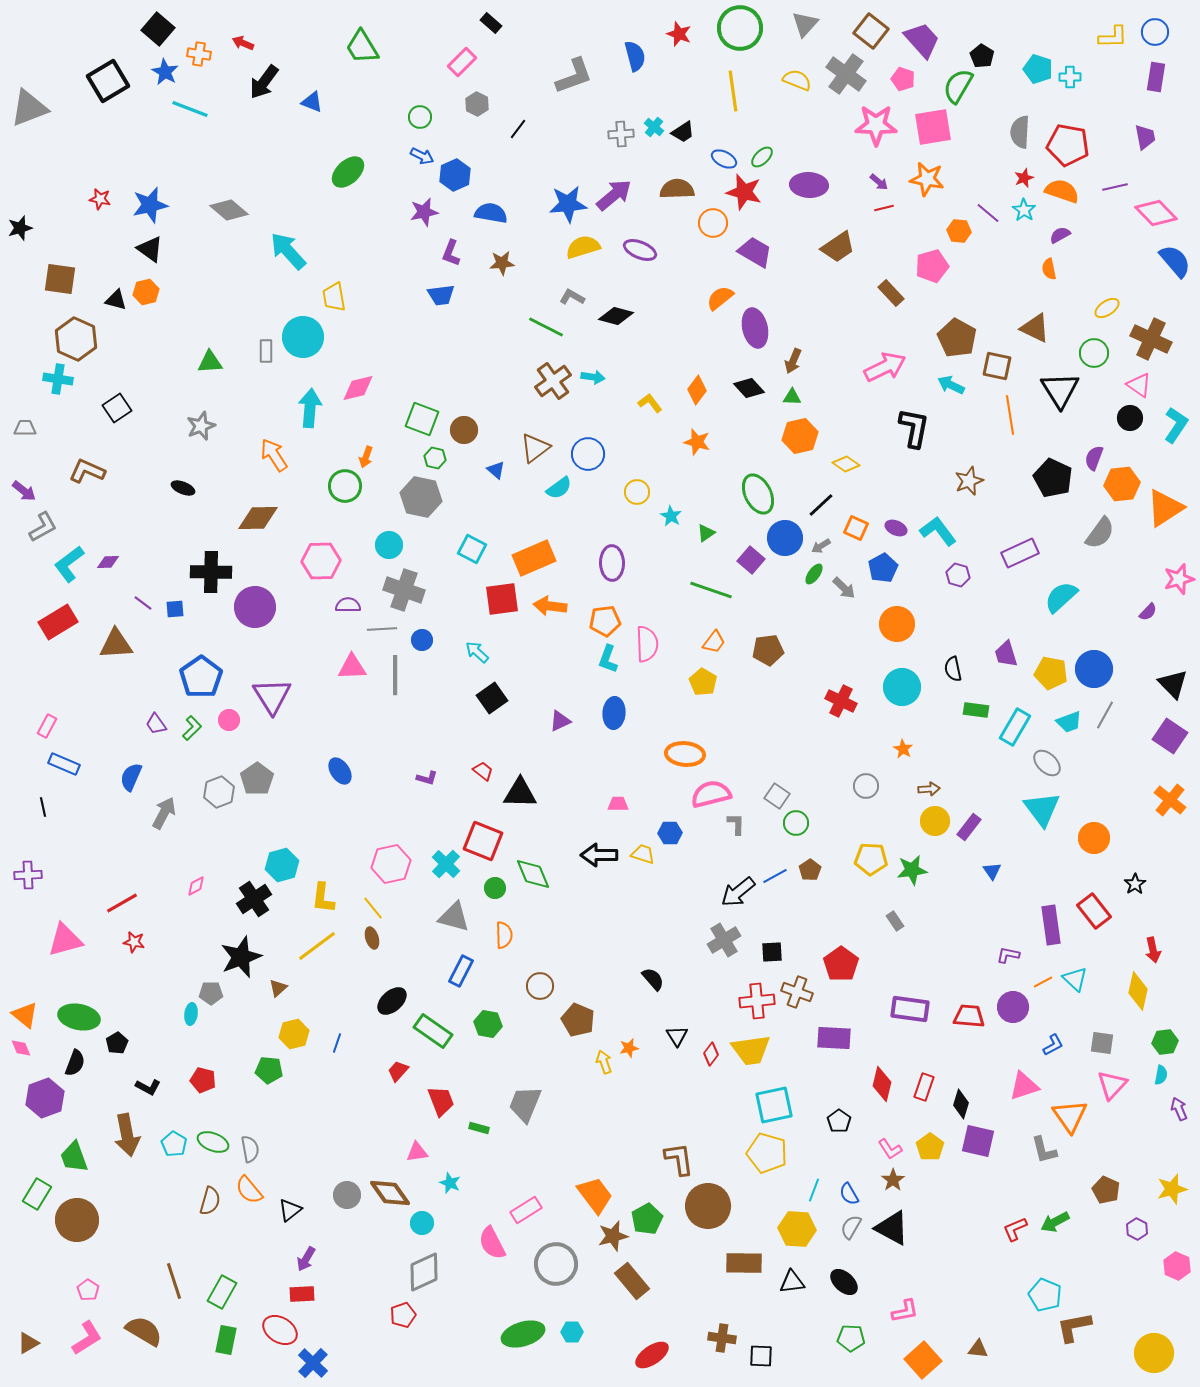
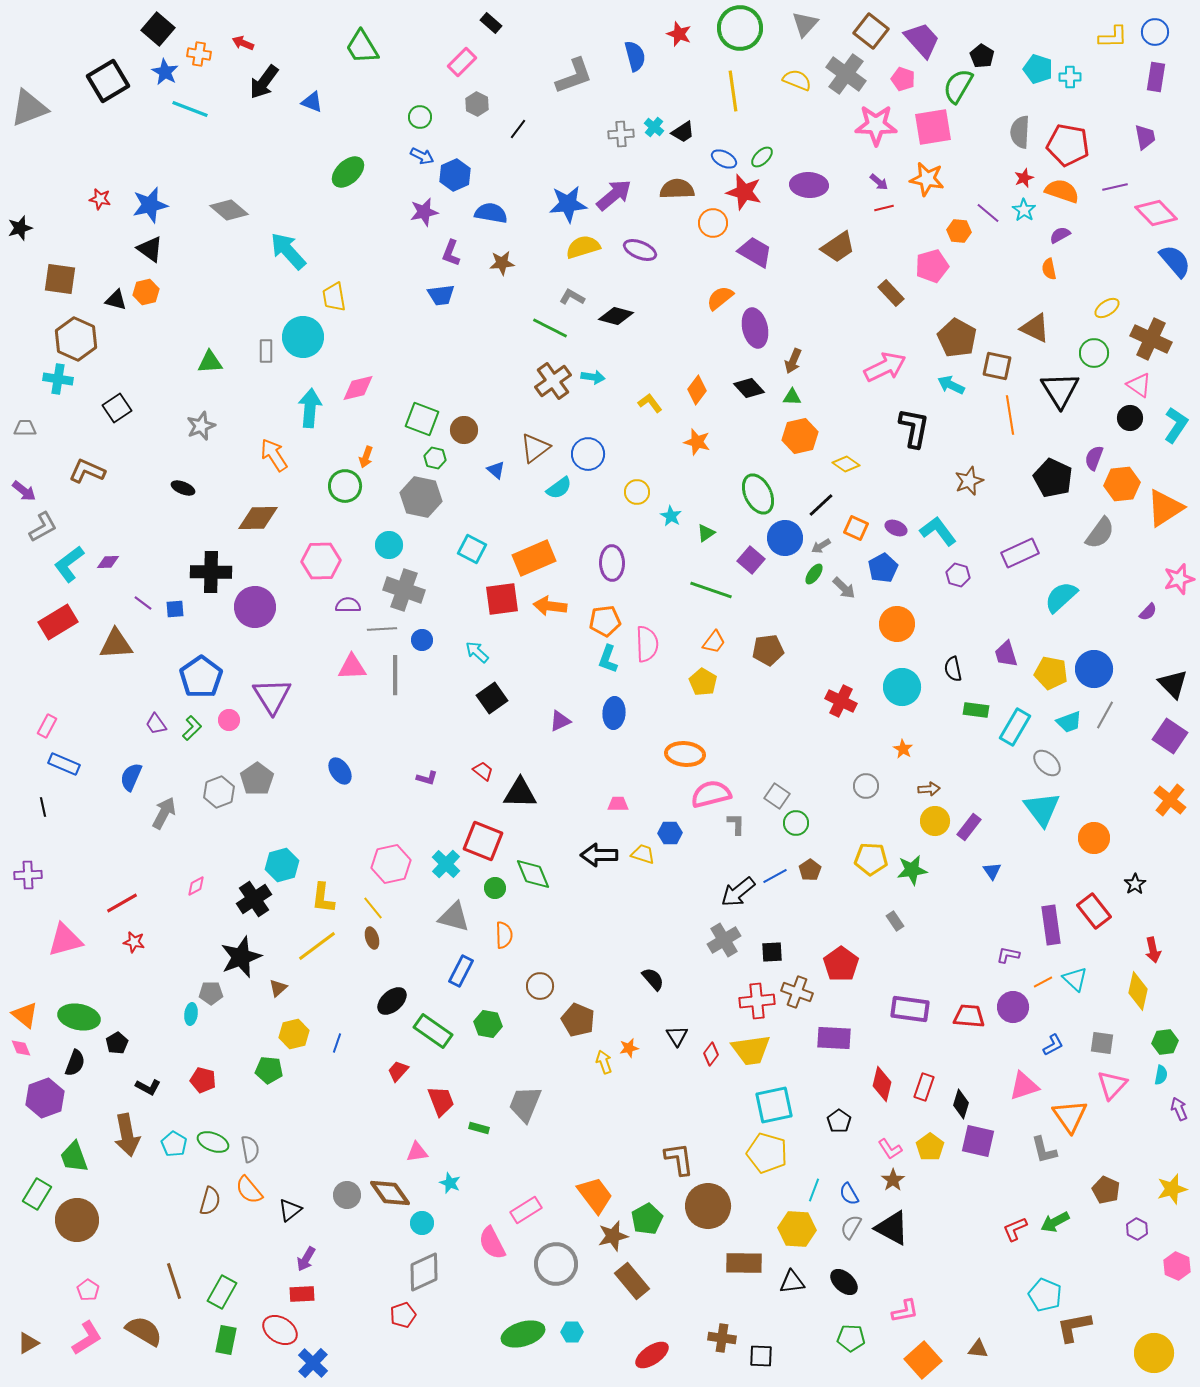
green line at (546, 327): moved 4 px right, 1 px down
